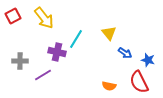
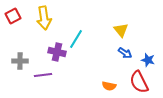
yellow arrow: rotated 30 degrees clockwise
yellow triangle: moved 12 px right, 3 px up
purple line: rotated 24 degrees clockwise
